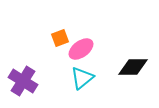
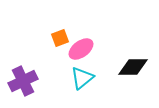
purple cross: rotated 32 degrees clockwise
